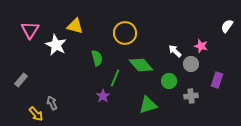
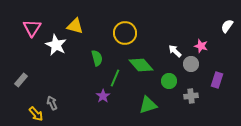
pink triangle: moved 2 px right, 2 px up
